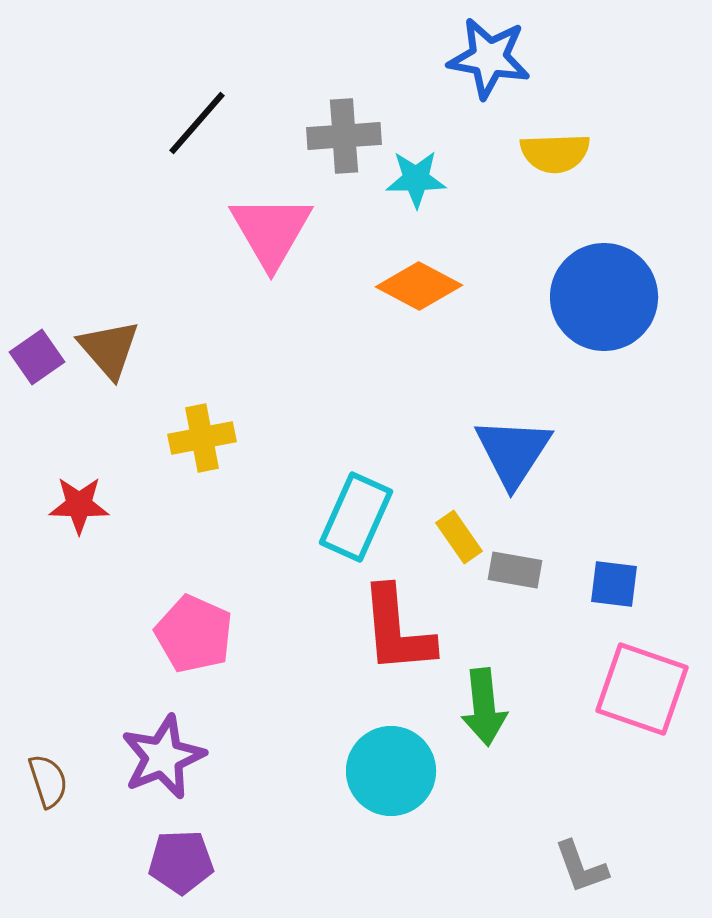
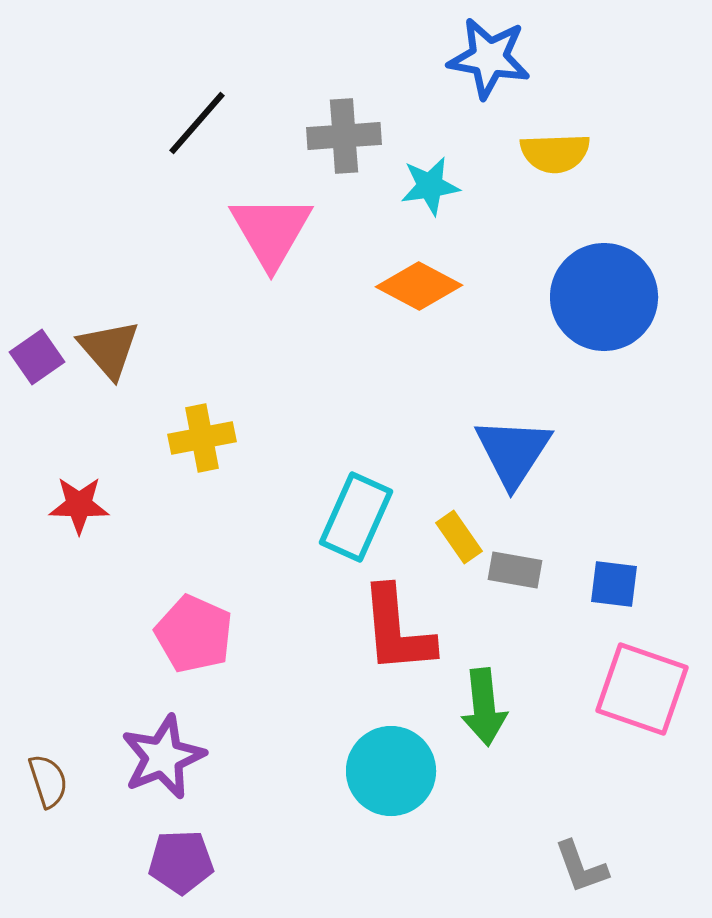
cyan star: moved 14 px right, 7 px down; rotated 8 degrees counterclockwise
